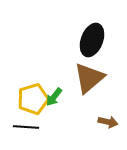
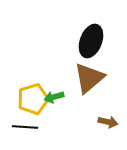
black ellipse: moved 1 px left, 1 px down
green arrow: rotated 36 degrees clockwise
black line: moved 1 px left
